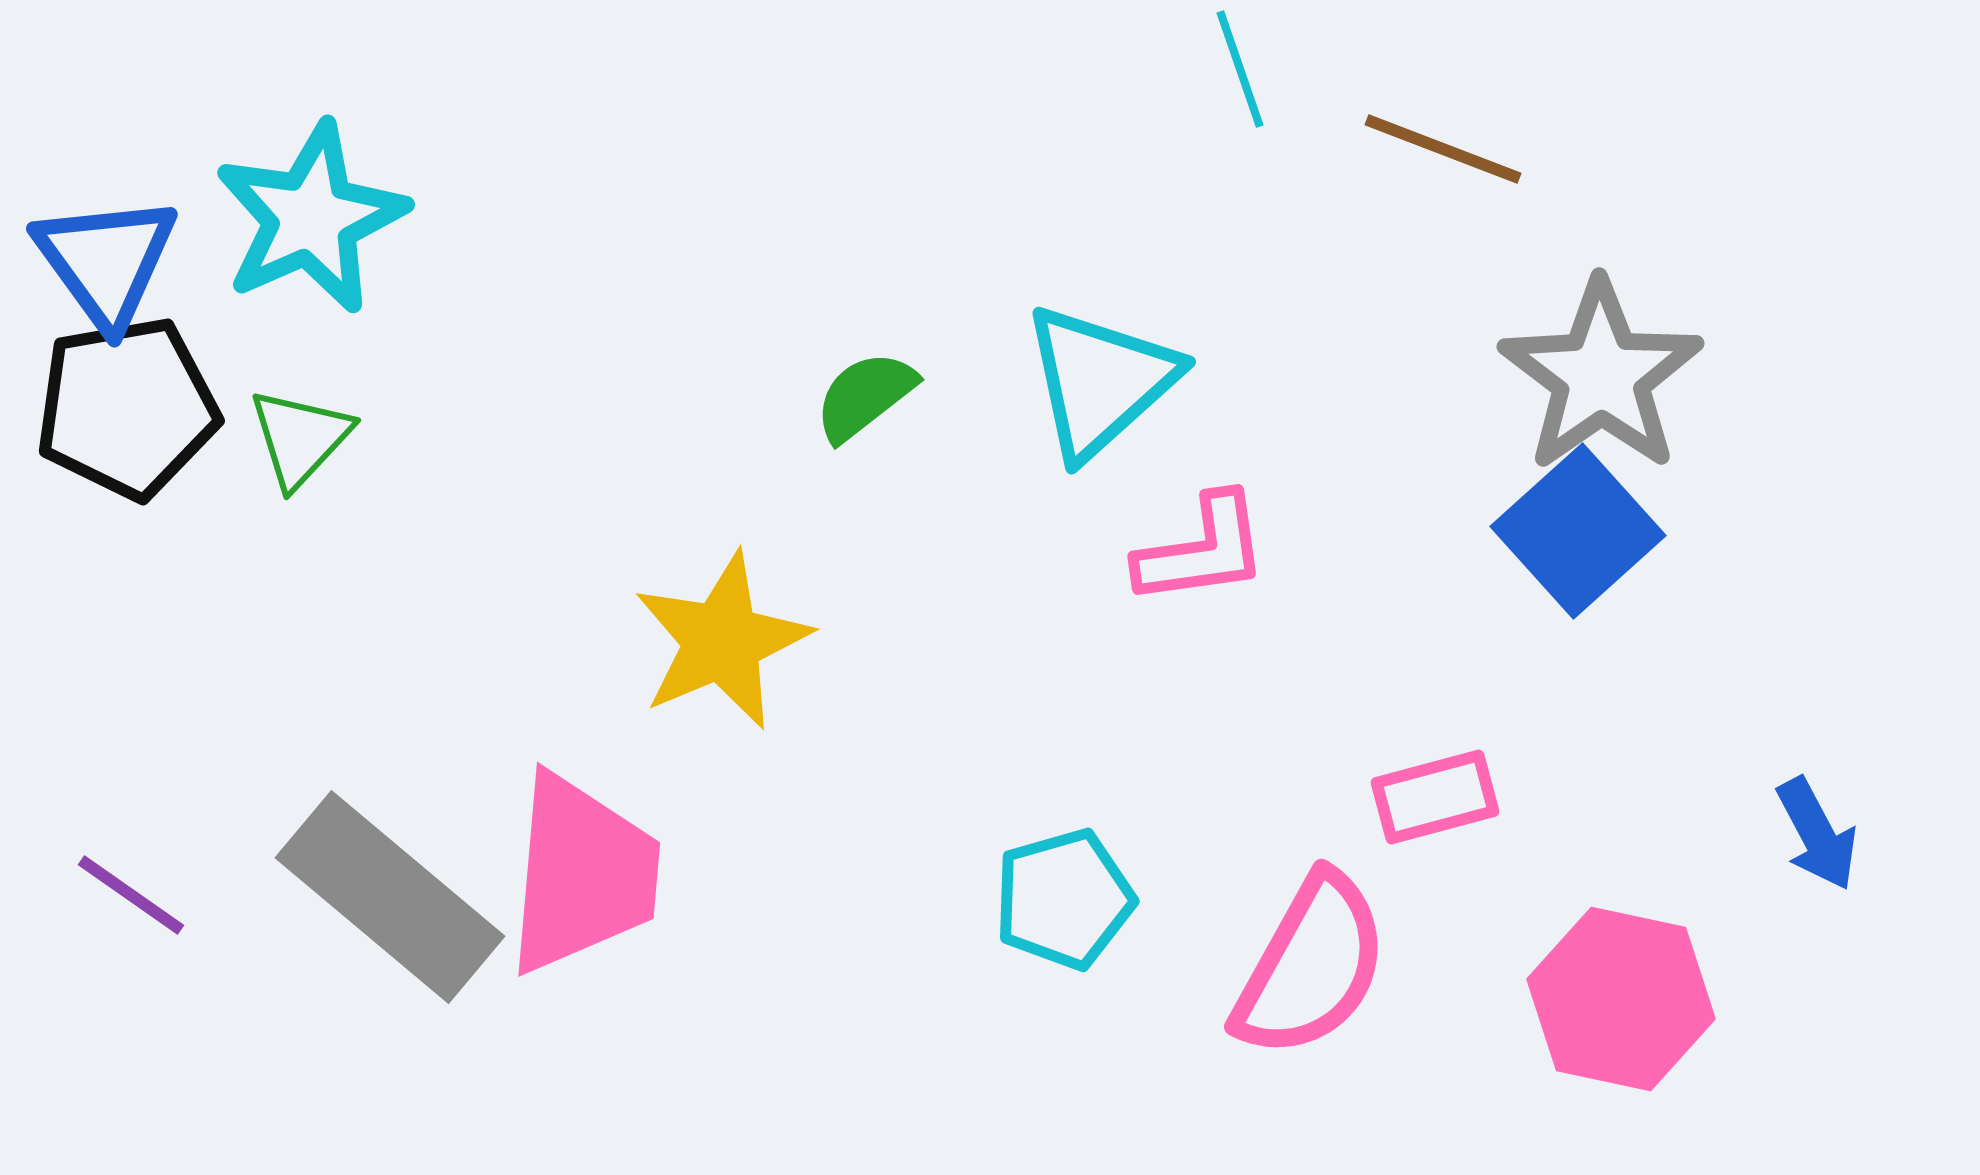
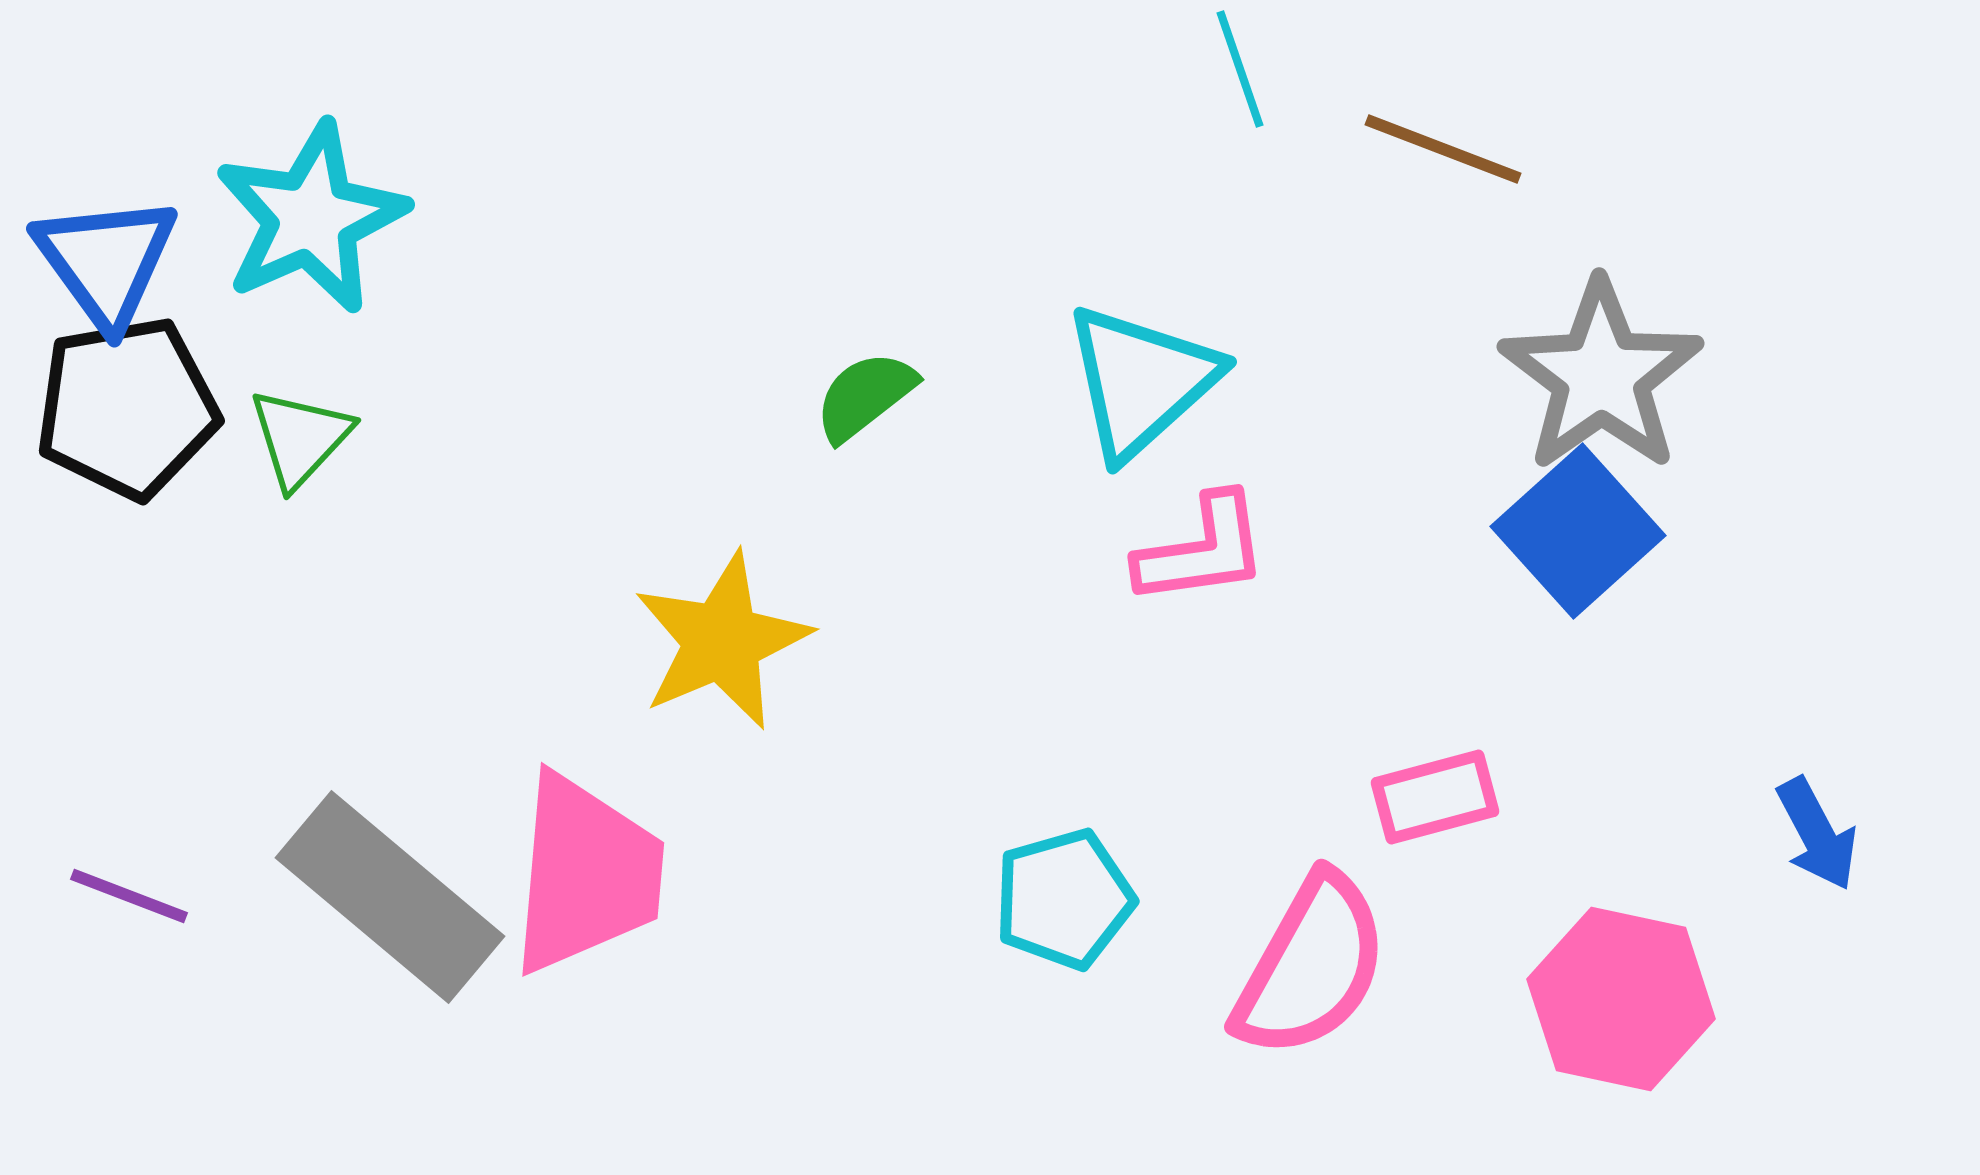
cyan triangle: moved 41 px right
pink trapezoid: moved 4 px right
purple line: moved 2 px left, 1 px down; rotated 14 degrees counterclockwise
